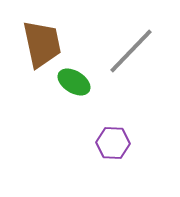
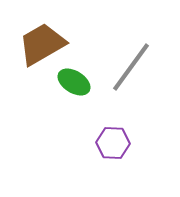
brown trapezoid: rotated 108 degrees counterclockwise
gray line: moved 16 px down; rotated 8 degrees counterclockwise
